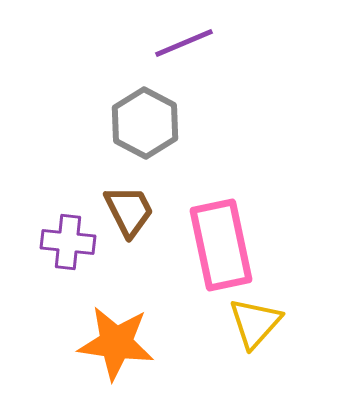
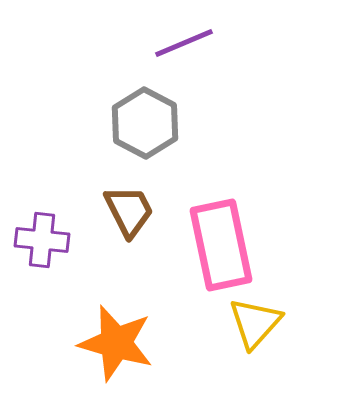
purple cross: moved 26 px left, 2 px up
orange star: rotated 8 degrees clockwise
